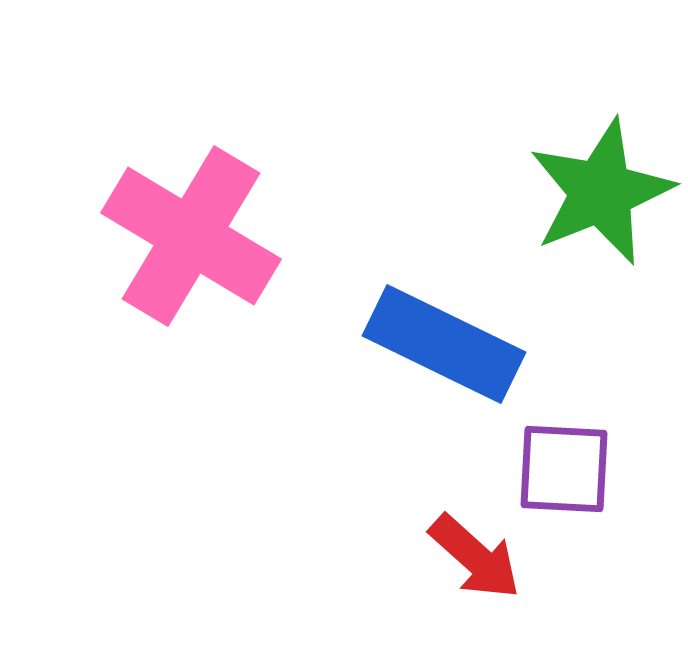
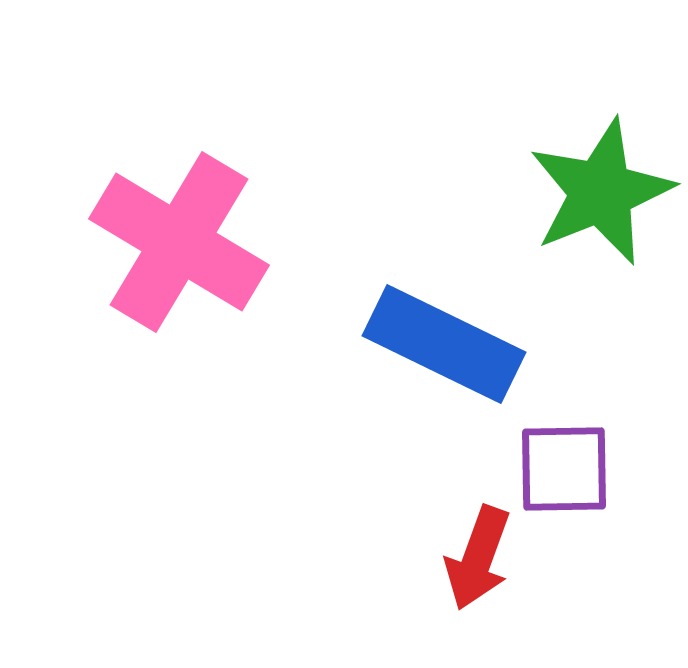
pink cross: moved 12 px left, 6 px down
purple square: rotated 4 degrees counterclockwise
red arrow: moved 3 px right, 1 px down; rotated 68 degrees clockwise
